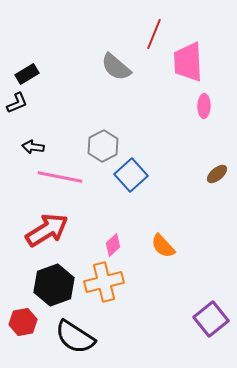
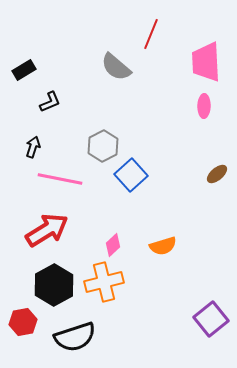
red line: moved 3 px left
pink trapezoid: moved 18 px right
black rectangle: moved 3 px left, 4 px up
black L-shape: moved 33 px right, 1 px up
black arrow: rotated 100 degrees clockwise
pink line: moved 2 px down
orange semicircle: rotated 64 degrees counterclockwise
black hexagon: rotated 9 degrees counterclockwise
black semicircle: rotated 51 degrees counterclockwise
